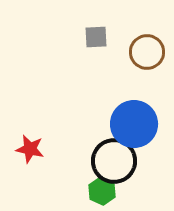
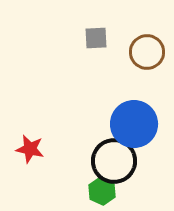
gray square: moved 1 px down
